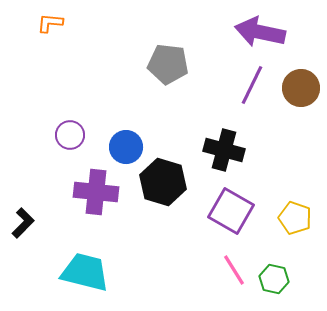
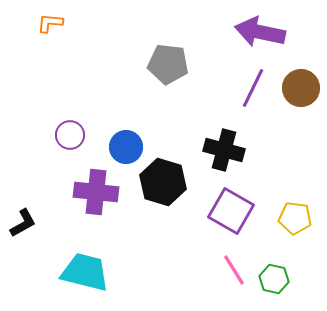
purple line: moved 1 px right, 3 px down
yellow pentagon: rotated 12 degrees counterclockwise
black L-shape: rotated 16 degrees clockwise
